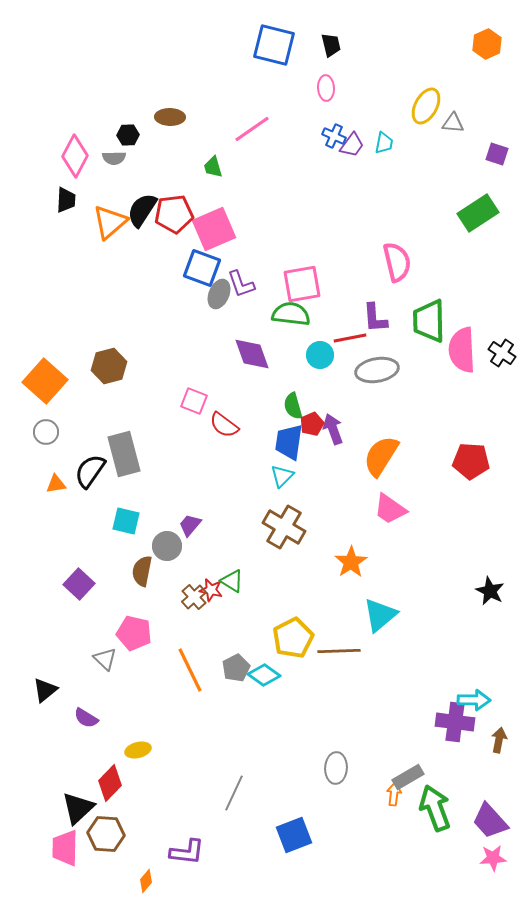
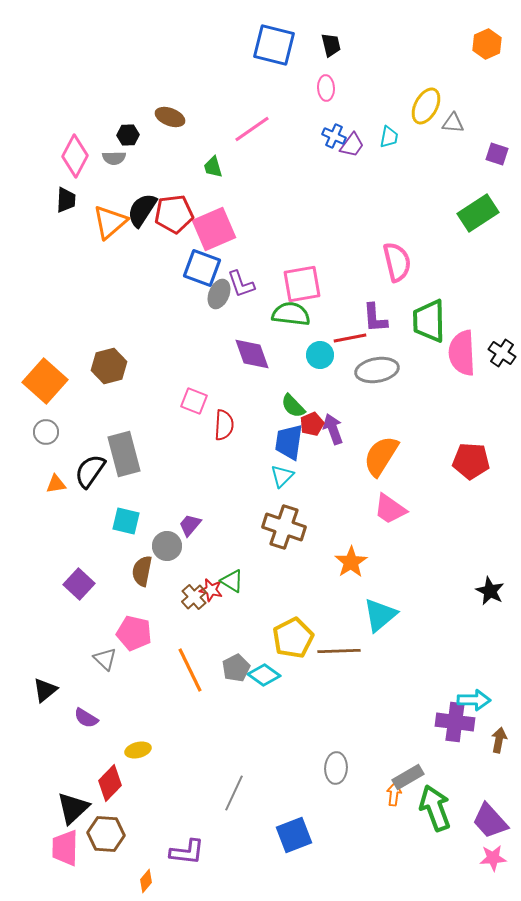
brown ellipse at (170, 117): rotated 20 degrees clockwise
cyan trapezoid at (384, 143): moved 5 px right, 6 px up
pink semicircle at (462, 350): moved 3 px down
green semicircle at (293, 406): rotated 28 degrees counterclockwise
red semicircle at (224, 425): rotated 124 degrees counterclockwise
brown cross at (284, 527): rotated 12 degrees counterclockwise
black triangle at (78, 808): moved 5 px left
